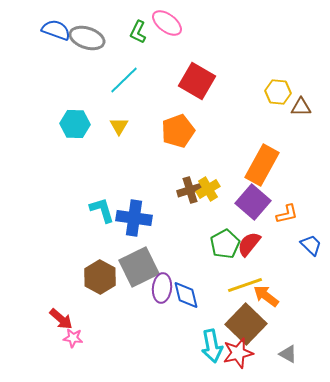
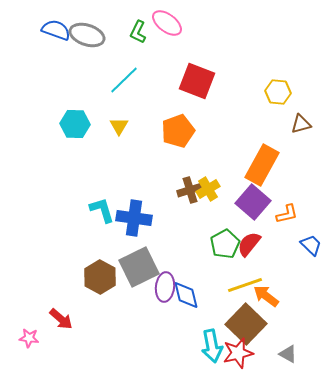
gray ellipse: moved 3 px up
red square: rotated 9 degrees counterclockwise
brown triangle: moved 17 px down; rotated 15 degrees counterclockwise
purple ellipse: moved 3 px right, 1 px up
pink star: moved 44 px left
